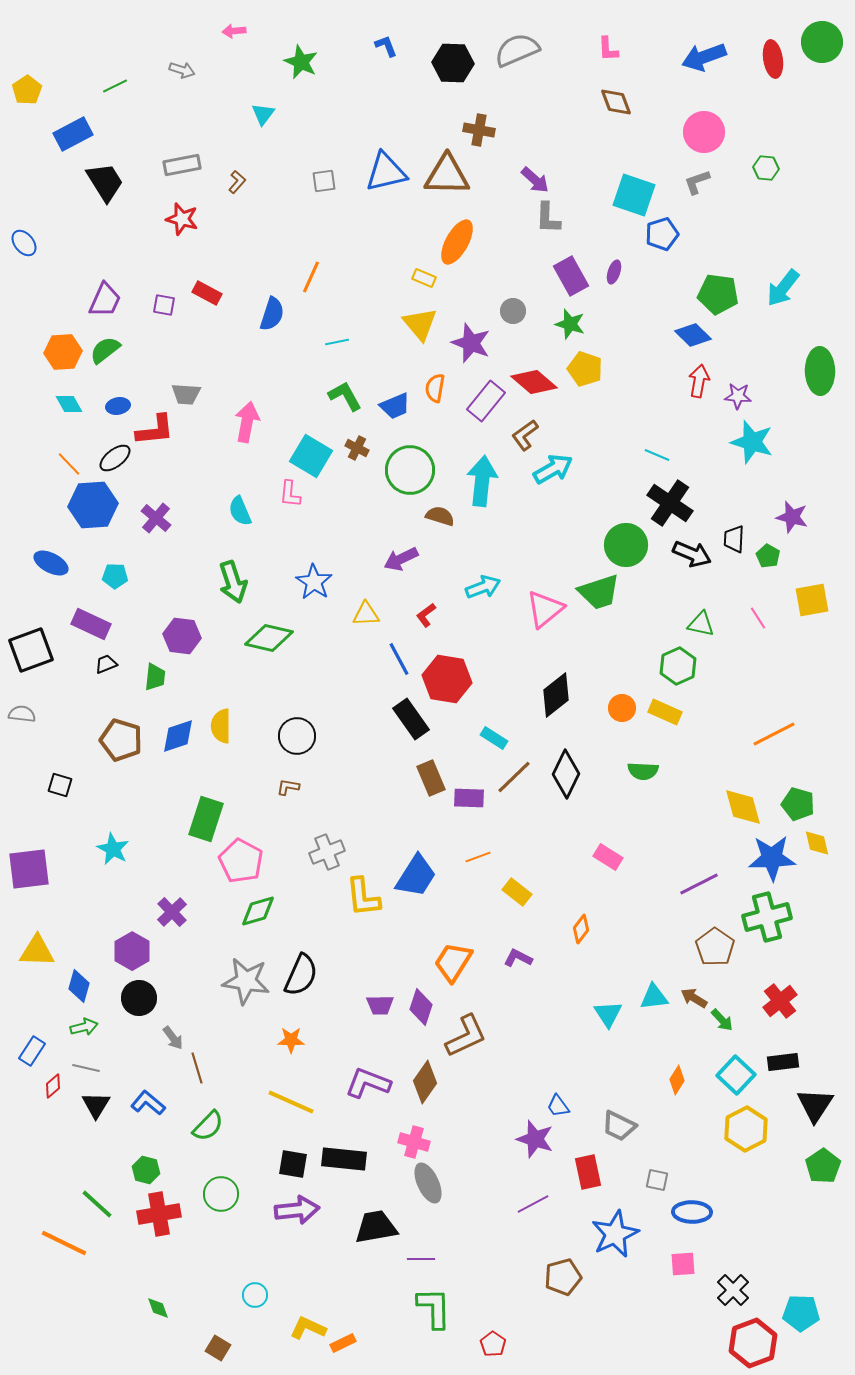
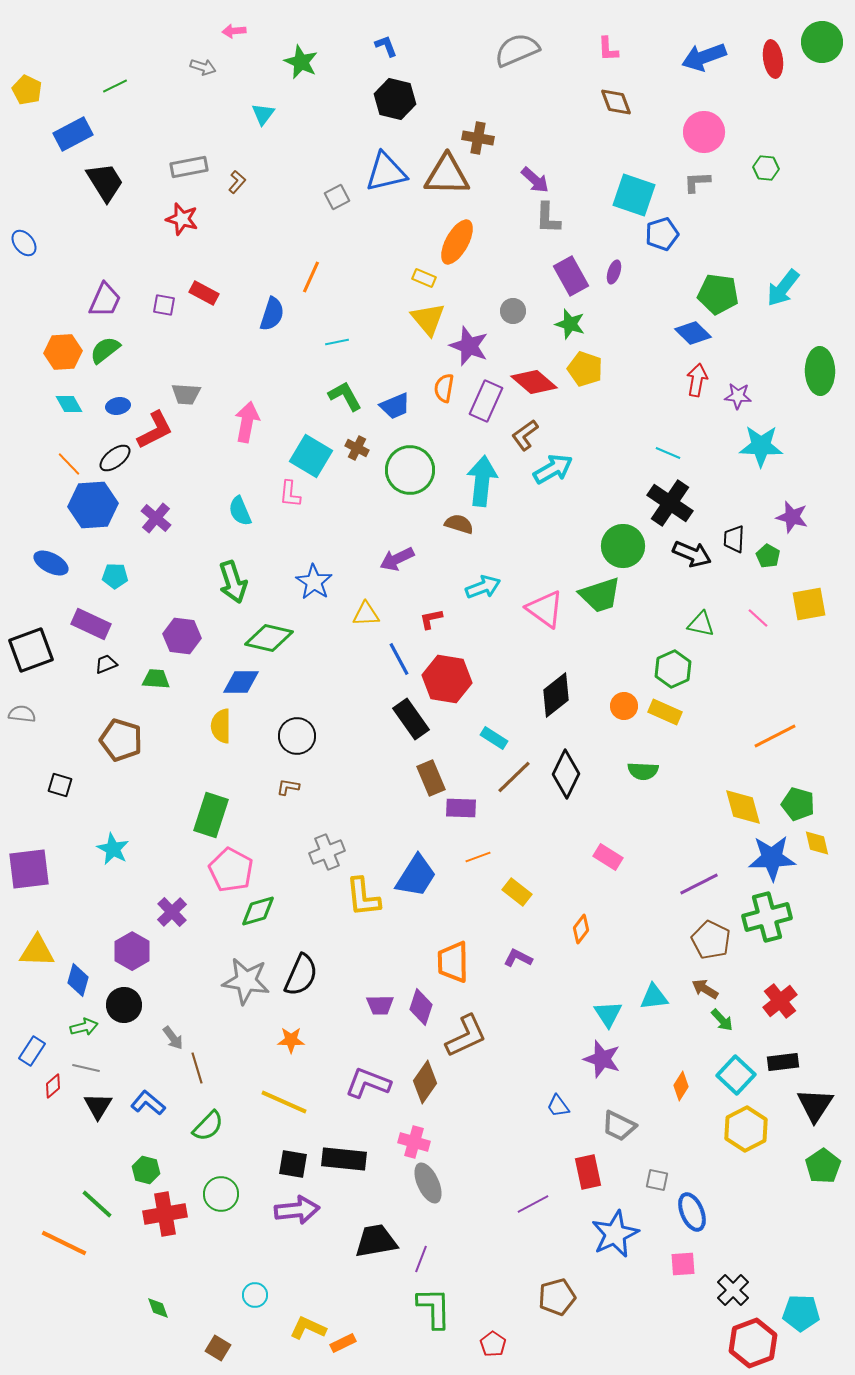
black hexagon at (453, 63): moved 58 px left, 36 px down; rotated 12 degrees clockwise
gray arrow at (182, 70): moved 21 px right, 3 px up
yellow pentagon at (27, 90): rotated 12 degrees counterclockwise
brown cross at (479, 130): moved 1 px left, 8 px down
gray rectangle at (182, 165): moved 7 px right, 2 px down
gray square at (324, 181): moved 13 px right, 16 px down; rotated 20 degrees counterclockwise
gray L-shape at (697, 182): rotated 16 degrees clockwise
red rectangle at (207, 293): moved 3 px left
yellow triangle at (420, 324): moved 8 px right, 5 px up
blue diamond at (693, 335): moved 2 px up
purple star at (471, 343): moved 2 px left, 3 px down
red arrow at (699, 381): moved 2 px left, 1 px up
orange semicircle at (435, 388): moved 9 px right
purple rectangle at (486, 401): rotated 15 degrees counterclockwise
red L-shape at (155, 430): rotated 21 degrees counterclockwise
cyan star at (752, 442): moved 9 px right, 4 px down; rotated 15 degrees counterclockwise
cyan line at (657, 455): moved 11 px right, 2 px up
brown semicircle at (440, 516): moved 19 px right, 8 px down
green circle at (626, 545): moved 3 px left, 1 px down
purple arrow at (401, 559): moved 4 px left
green trapezoid at (599, 592): moved 1 px right, 3 px down
yellow square at (812, 600): moved 3 px left, 4 px down
pink triangle at (545, 609): rotated 45 degrees counterclockwise
red L-shape at (426, 615): moved 5 px right, 4 px down; rotated 25 degrees clockwise
pink line at (758, 618): rotated 15 degrees counterclockwise
green hexagon at (678, 666): moved 5 px left, 3 px down
green trapezoid at (155, 677): moved 1 px right, 2 px down; rotated 92 degrees counterclockwise
orange circle at (622, 708): moved 2 px right, 2 px up
orange line at (774, 734): moved 1 px right, 2 px down
blue diamond at (178, 736): moved 63 px right, 54 px up; rotated 18 degrees clockwise
purple rectangle at (469, 798): moved 8 px left, 10 px down
green rectangle at (206, 819): moved 5 px right, 4 px up
pink pentagon at (241, 861): moved 10 px left, 9 px down
brown pentagon at (715, 947): moved 4 px left, 7 px up; rotated 9 degrees counterclockwise
orange trapezoid at (453, 962): rotated 33 degrees counterclockwise
blue diamond at (79, 986): moved 1 px left, 6 px up
black circle at (139, 998): moved 15 px left, 7 px down
brown arrow at (694, 998): moved 11 px right, 9 px up
orange diamond at (677, 1080): moved 4 px right, 6 px down
yellow line at (291, 1102): moved 7 px left
black triangle at (96, 1105): moved 2 px right, 1 px down
purple star at (535, 1139): moved 67 px right, 80 px up
blue ellipse at (692, 1212): rotated 66 degrees clockwise
red cross at (159, 1214): moved 6 px right
black trapezoid at (376, 1227): moved 14 px down
purple line at (421, 1259): rotated 68 degrees counterclockwise
brown pentagon at (563, 1277): moved 6 px left, 20 px down
